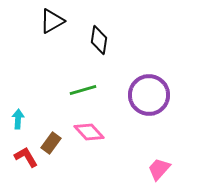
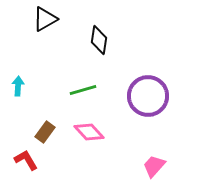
black triangle: moved 7 px left, 2 px up
purple circle: moved 1 px left, 1 px down
cyan arrow: moved 33 px up
brown rectangle: moved 6 px left, 11 px up
red L-shape: moved 3 px down
pink trapezoid: moved 5 px left, 3 px up
